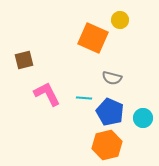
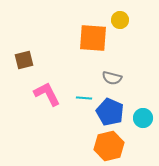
orange square: rotated 20 degrees counterclockwise
orange hexagon: moved 2 px right, 1 px down
